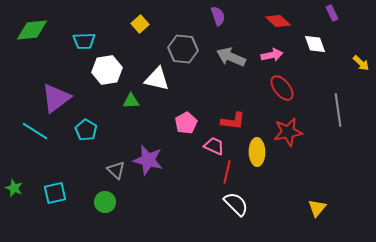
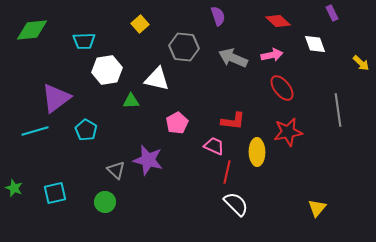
gray hexagon: moved 1 px right, 2 px up
gray arrow: moved 2 px right, 1 px down
pink pentagon: moved 9 px left
cyan line: rotated 48 degrees counterclockwise
